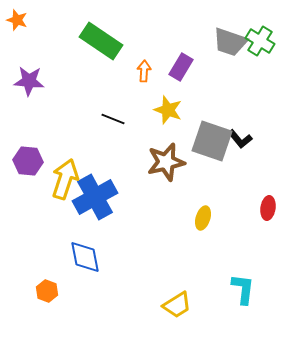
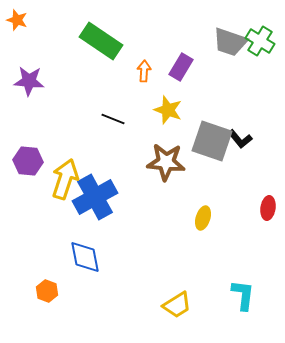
brown star: rotated 18 degrees clockwise
cyan L-shape: moved 6 px down
